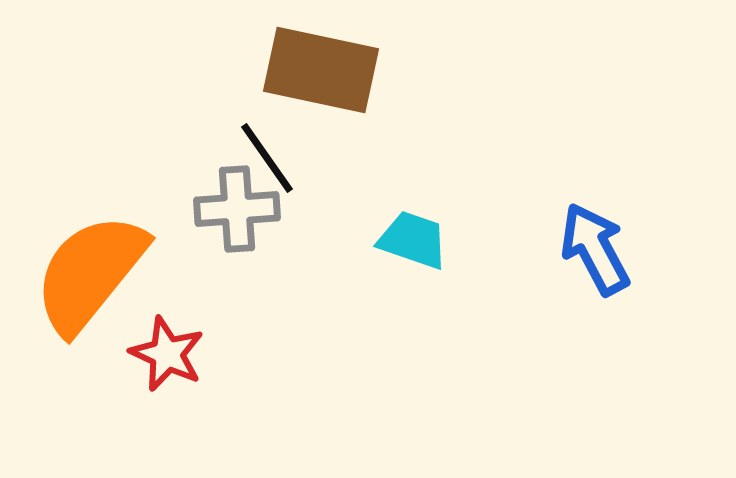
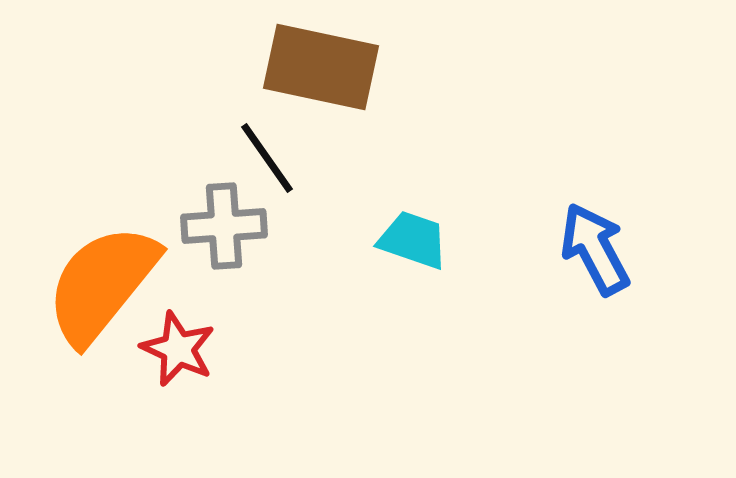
brown rectangle: moved 3 px up
gray cross: moved 13 px left, 17 px down
orange semicircle: moved 12 px right, 11 px down
red star: moved 11 px right, 5 px up
